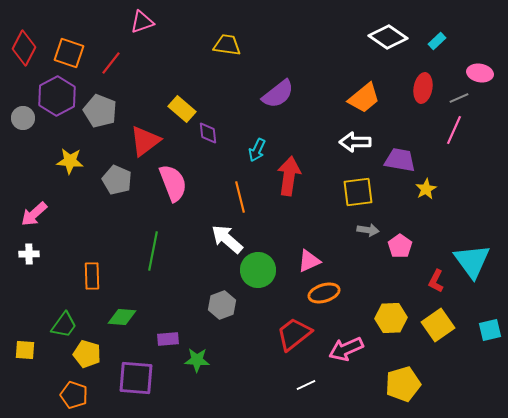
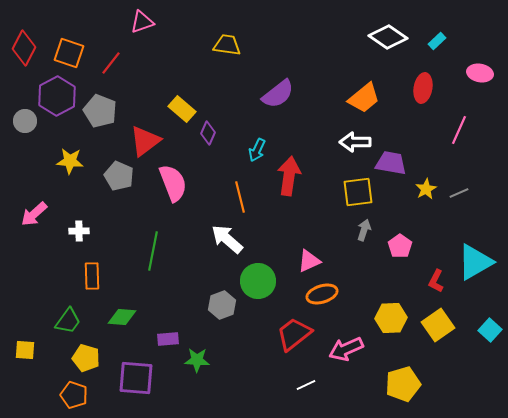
gray line at (459, 98): moved 95 px down
gray circle at (23, 118): moved 2 px right, 3 px down
pink line at (454, 130): moved 5 px right
purple diamond at (208, 133): rotated 30 degrees clockwise
purple trapezoid at (400, 160): moved 9 px left, 3 px down
gray pentagon at (117, 180): moved 2 px right, 4 px up
gray arrow at (368, 230): moved 4 px left; rotated 80 degrees counterclockwise
white cross at (29, 254): moved 50 px right, 23 px up
cyan triangle at (472, 261): moved 3 px right, 1 px down; rotated 36 degrees clockwise
green circle at (258, 270): moved 11 px down
orange ellipse at (324, 293): moved 2 px left, 1 px down
green trapezoid at (64, 325): moved 4 px right, 4 px up
cyan square at (490, 330): rotated 35 degrees counterclockwise
yellow pentagon at (87, 354): moved 1 px left, 4 px down
